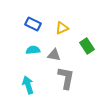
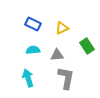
gray triangle: moved 3 px right; rotated 16 degrees counterclockwise
cyan arrow: moved 7 px up
